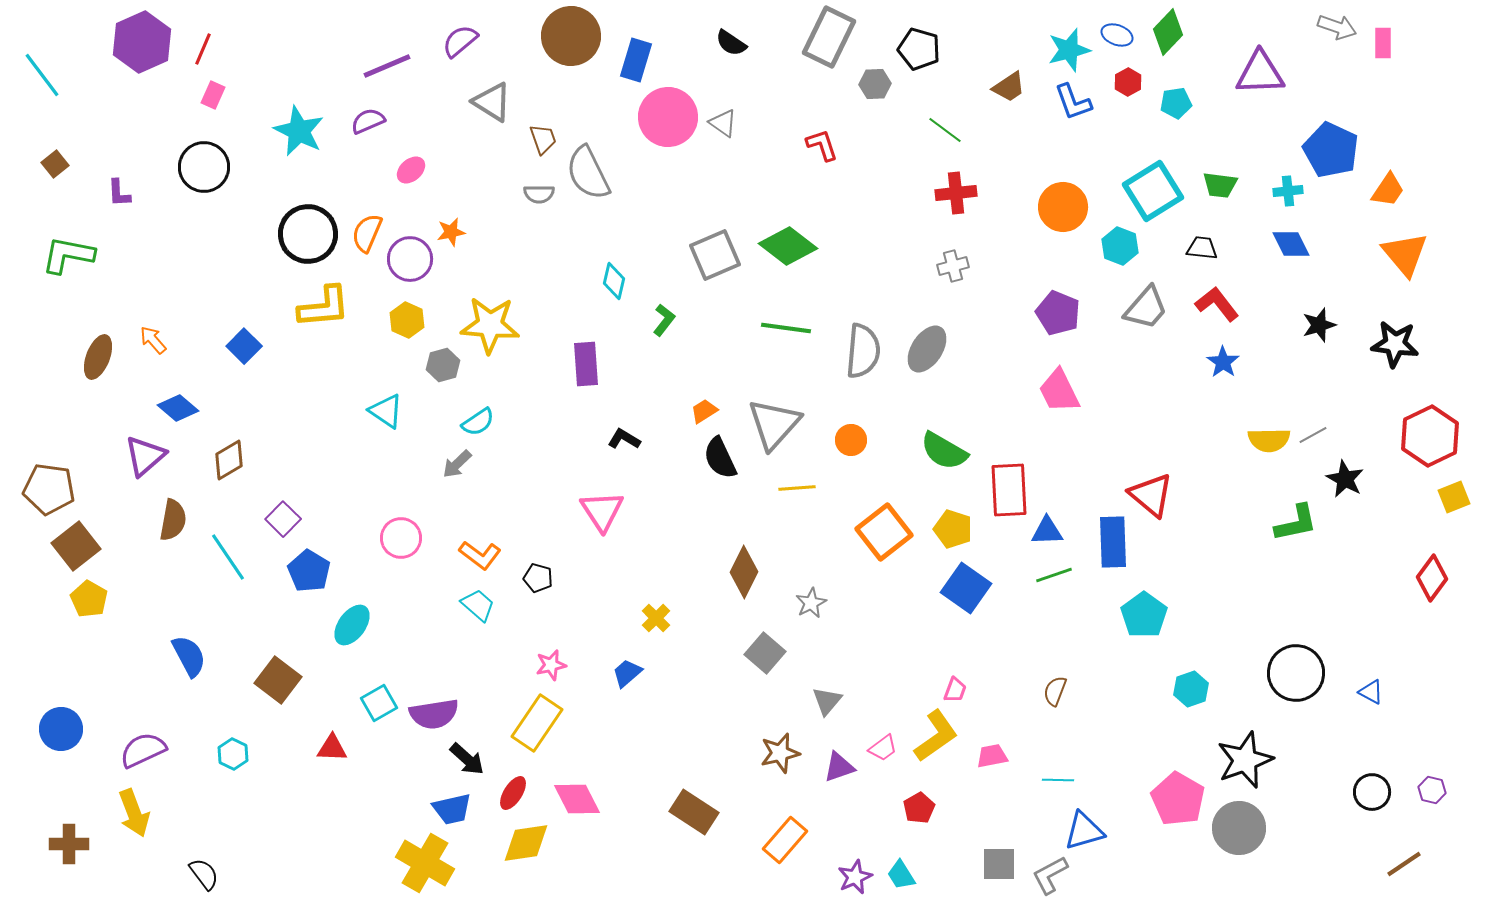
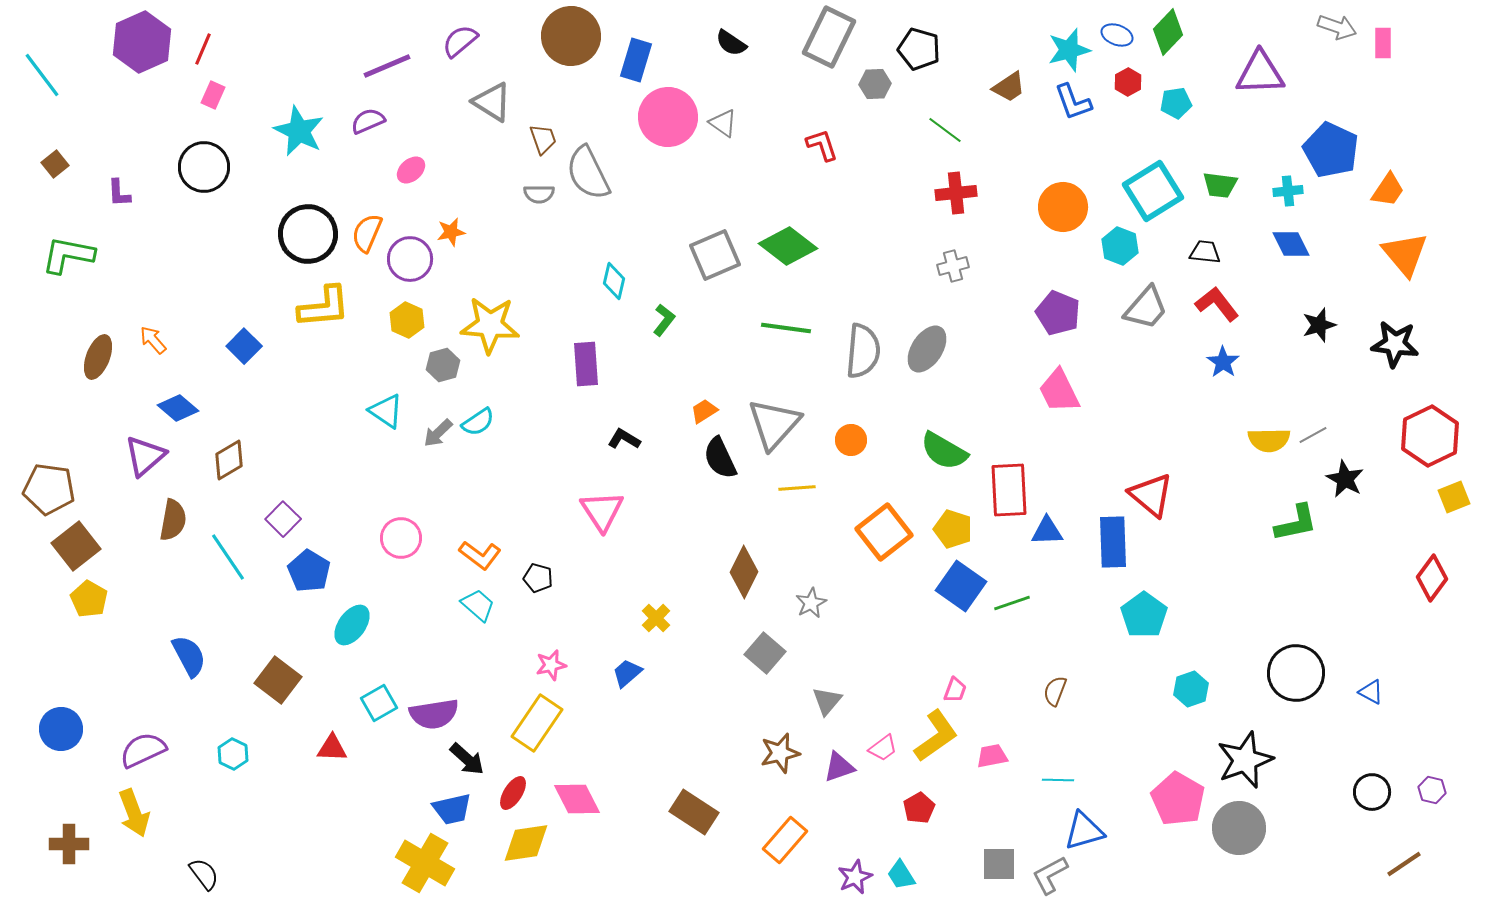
black trapezoid at (1202, 248): moved 3 px right, 4 px down
gray arrow at (457, 464): moved 19 px left, 31 px up
green line at (1054, 575): moved 42 px left, 28 px down
blue square at (966, 588): moved 5 px left, 2 px up
